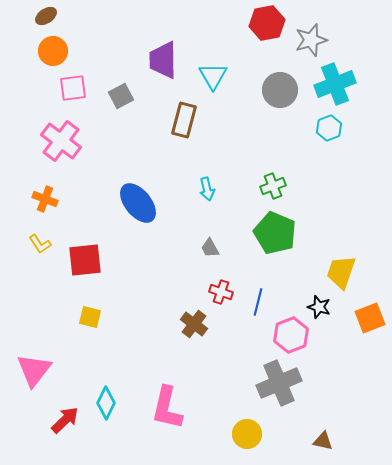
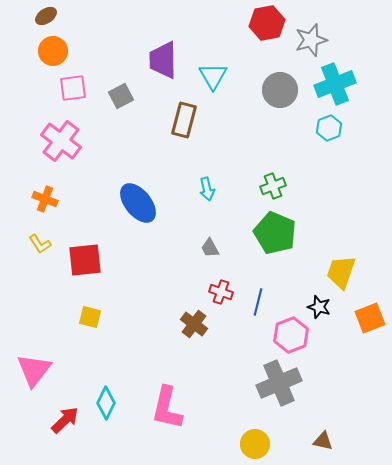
yellow circle: moved 8 px right, 10 px down
